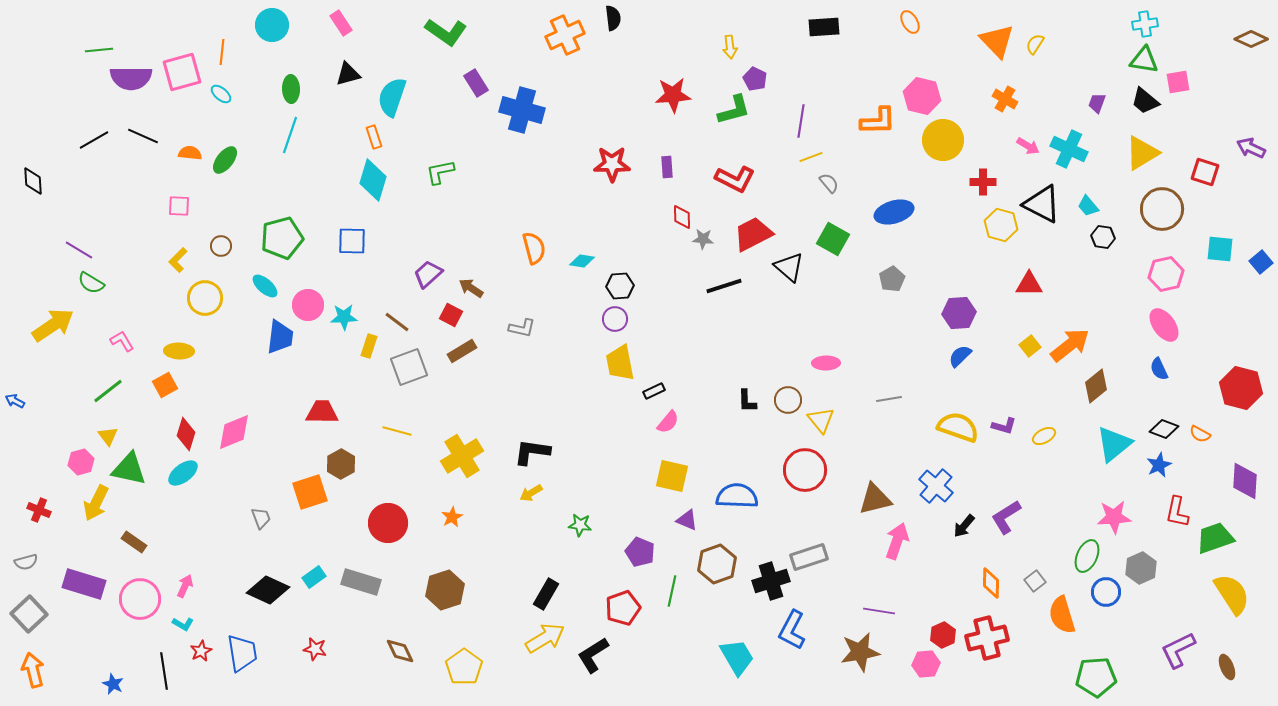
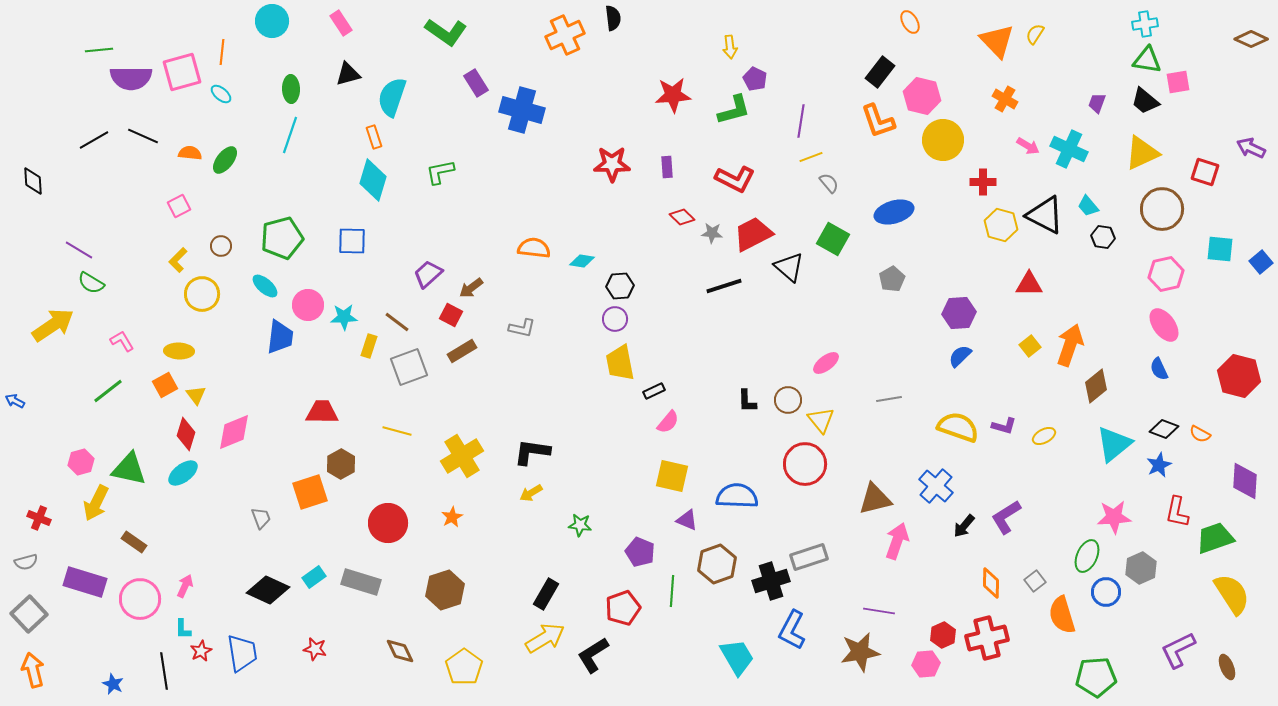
cyan circle at (272, 25): moved 4 px up
black rectangle at (824, 27): moved 56 px right, 45 px down; rotated 48 degrees counterclockwise
yellow semicircle at (1035, 44): moved 10 px up
green triangle at (1144, 60): moved 3 px right
orange L-shape at (878, 121): rotated 72 degrees clockwise
yellow triangle at (1142, 153): rotated 6 degrees clockwise
black triangle at (1042, 204): moved 3 px right, 11 px down
pink square at (179, 206): rotated 30 degrees counterclockwise
red diamond at (682, 217): rotated 45 degrees counterclockwise
gray star at (703, 239): moved 9 px right, 6 px up
orange semicircle at (534, 248): rotated 68 degrees counterclockwise
brown arrow at (471, 288): rotated 70 degrees counterclockwise
yellow circle at (205, 298): moved 3 px left, 4 px up
orange arrow at (1070, 345): rotated 33 degrees counterclockwise
pink ellipse at (826, 363): rotated 36 degrees counterclockwise
red hexagon at (1241, 388): moved 2 px left, 12 px up
yellow triangle at (108, 436): moved 88 px right, 41 px up
red circle at (805, 470): moved 6 px up
red cross at (39, 510): moved 8 px down
purple rectangle at (84, 584): moved 1 px right, 2 px up
green line at (672, 591): rotated 8 degrees counterclockwise
cyan L-shape at (183, 624): moved 5 px down; rotated 60 degrees clockwise
